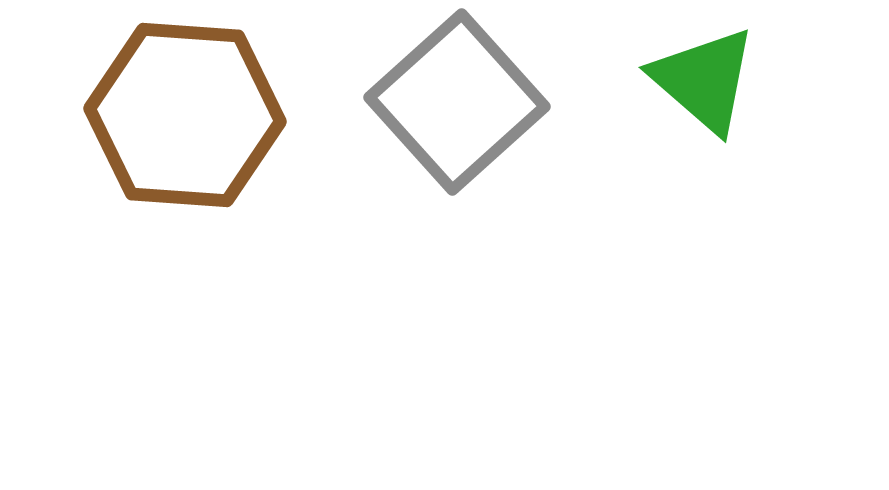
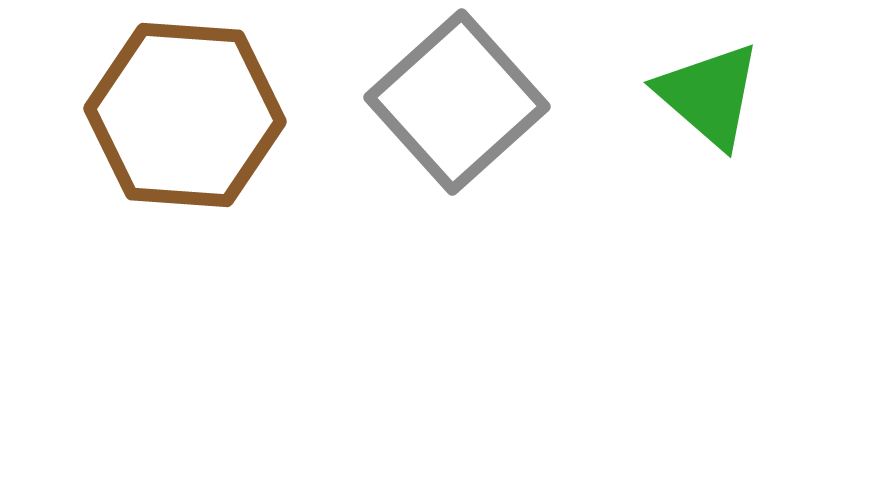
green triangle: moved 5 px right, 15 px down
